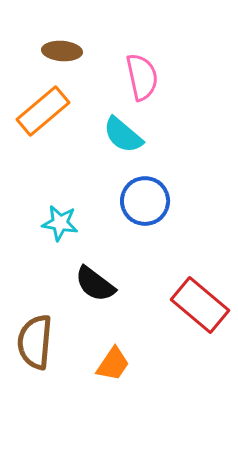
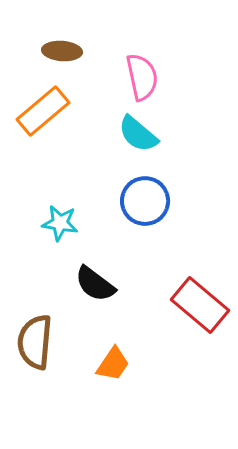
cyan semicircle: moved 15 px right, 1 px up
